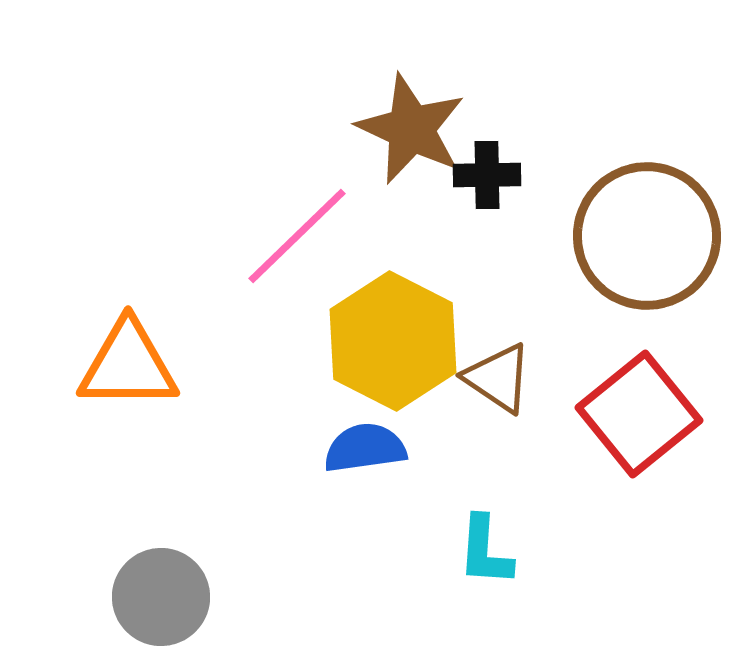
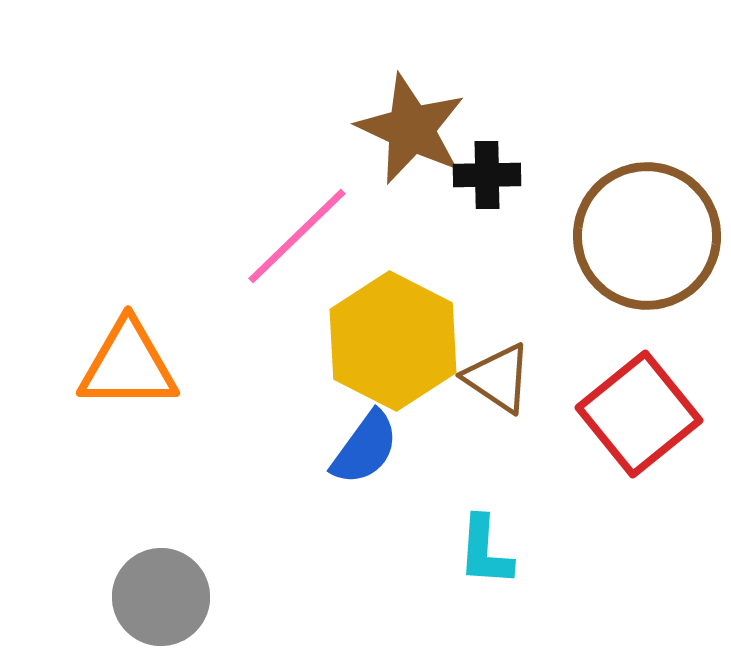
blue semicircle: rotated 134 degrees clockwise
